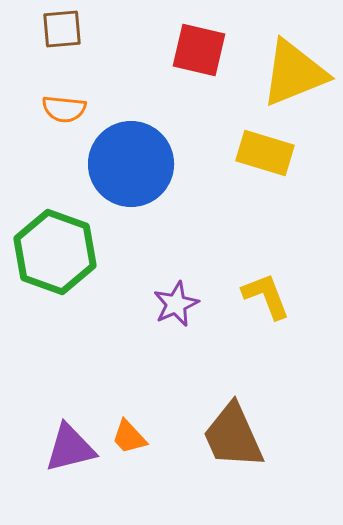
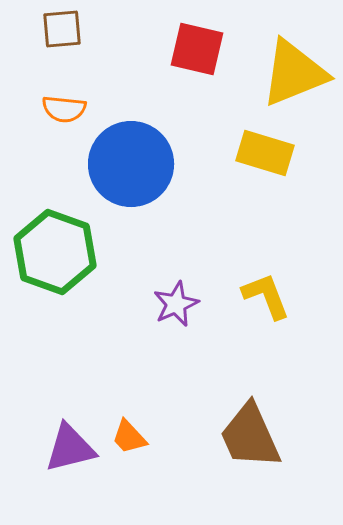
red square: moved 2 px left, 1 px up
brown trapezoid: moved 17 px right
